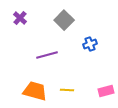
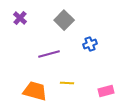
purple line: moved 2 px right, 1 px up
yellow line: moved 7 px up
